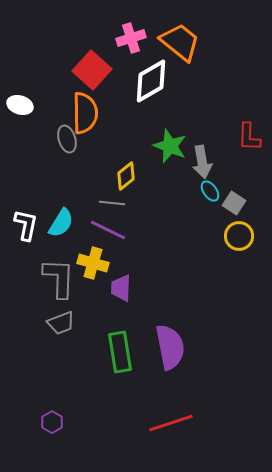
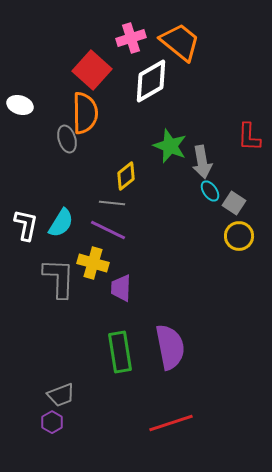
gray trapezoid: moved 72 px down
